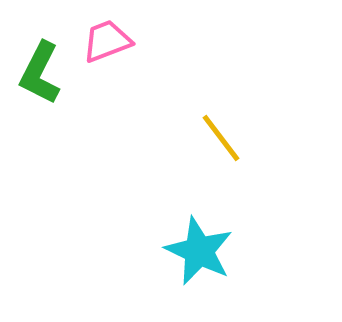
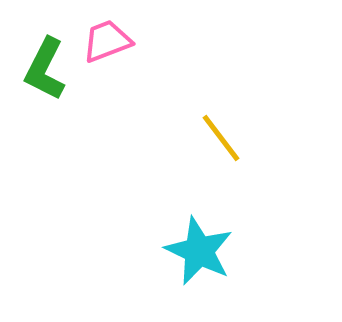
green L-shape: moved 5 px right, 4 px up
